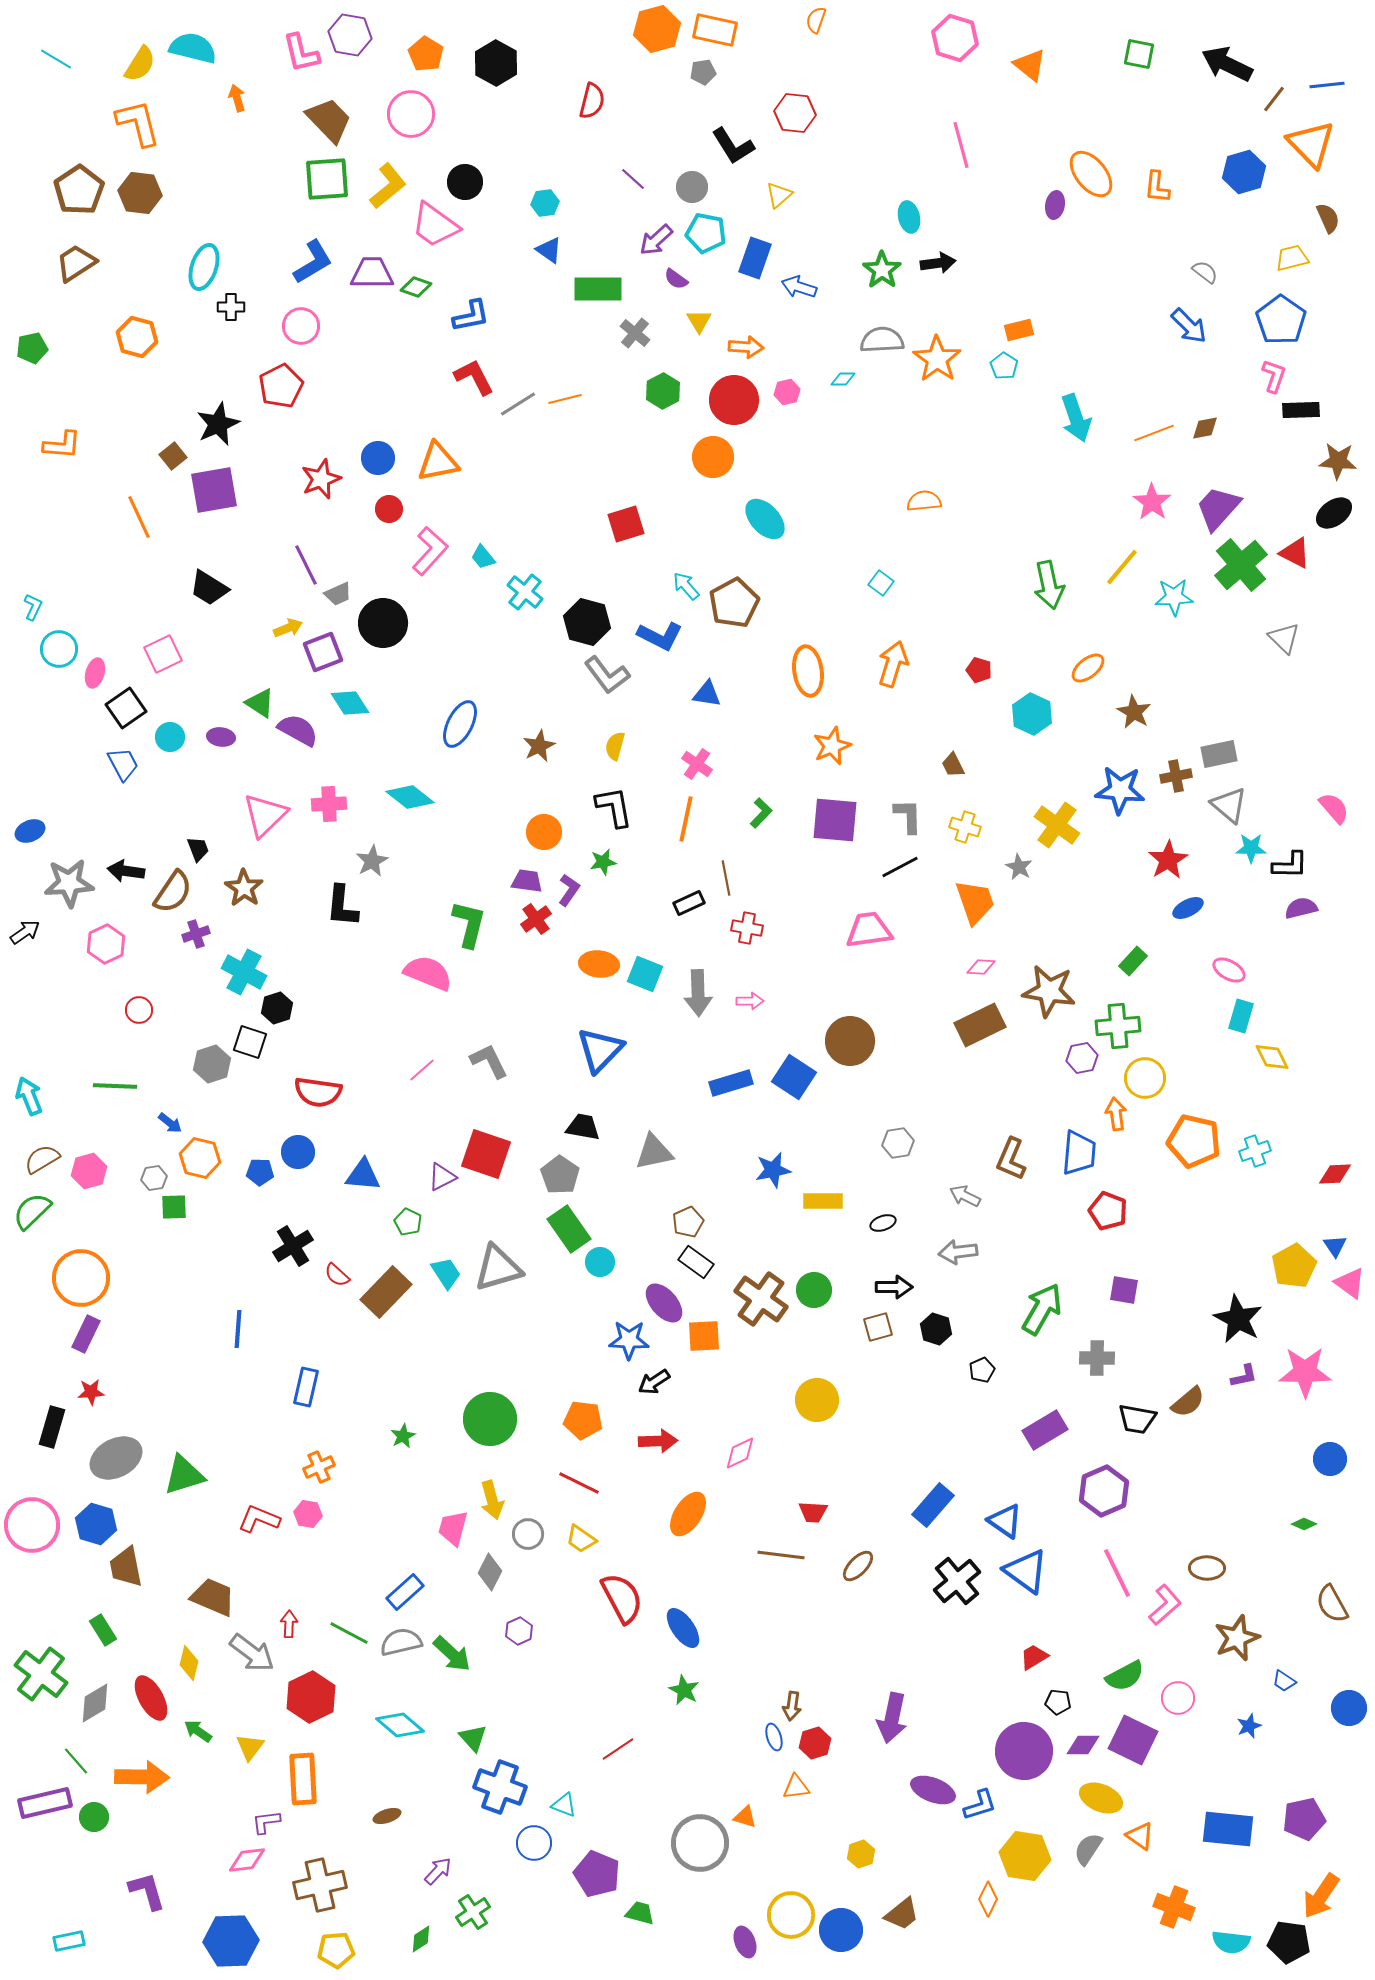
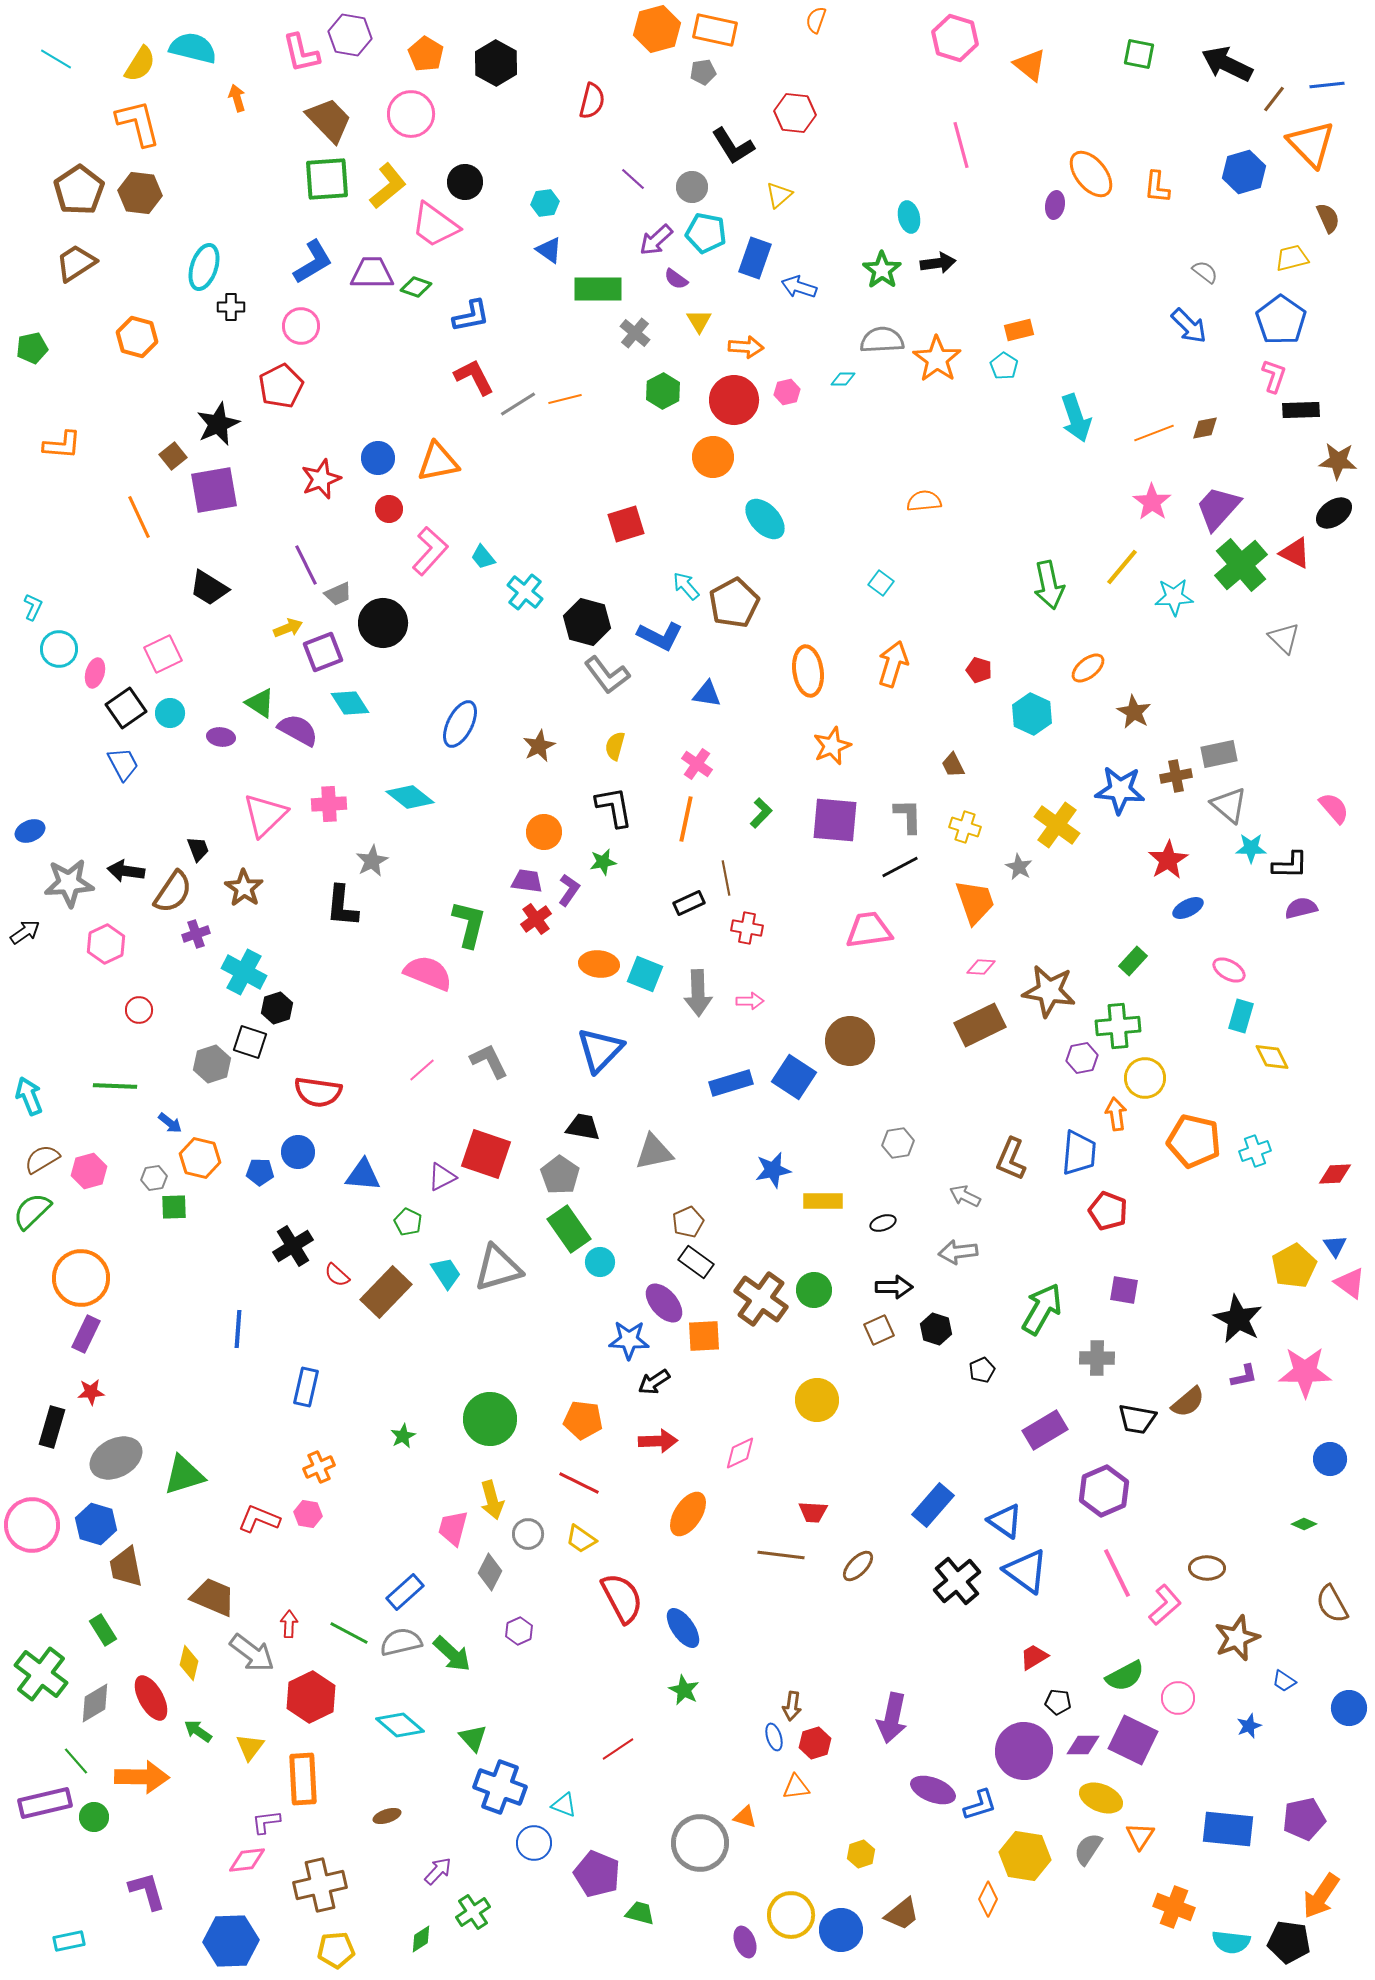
cyan circle at (170, 737): moved 24 px up
brown square at (878, 1327): moved 1 px right, 3 px down; rotated 8 degrees counterclockwise
orange triangle at (1140, 1836): rotated 28 degrees clockwise
